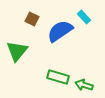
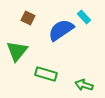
brown square: moved 4 px left, 1 px up
blue semicircle: moved 1 px right, 1 px up
green rectangle: moved 12 px left, 3 px up
